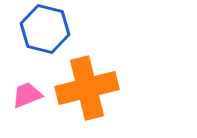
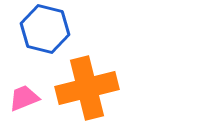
pink trapezoid: moved 3 px left, 3 px down
